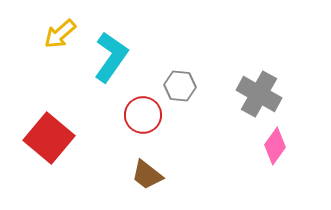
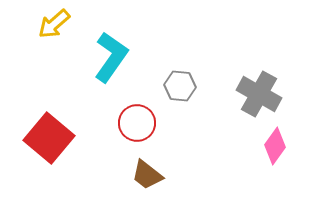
yellow arrow: moved 6 px left, 10 px up
red circle: moved 6 px left, 8 px down
